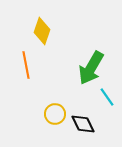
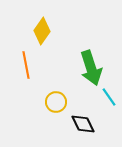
yellow diamond: rotated 16 degrees clockwise
green arrow: rotated 48 degrees counterclockwise
cyan line: moved 2 px right
yellow circle: moved 1 px right, 12 px up
